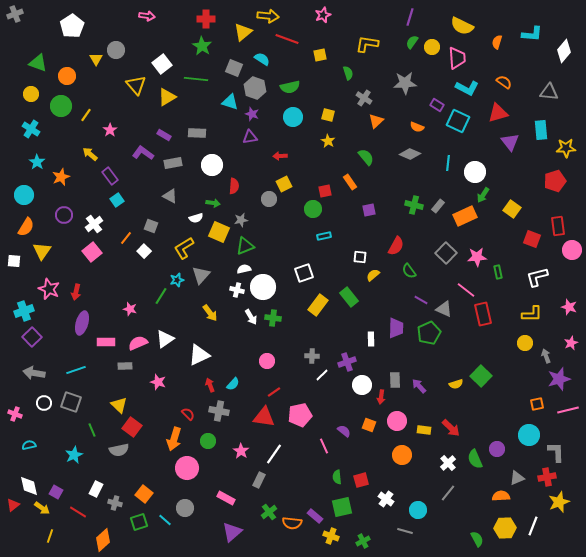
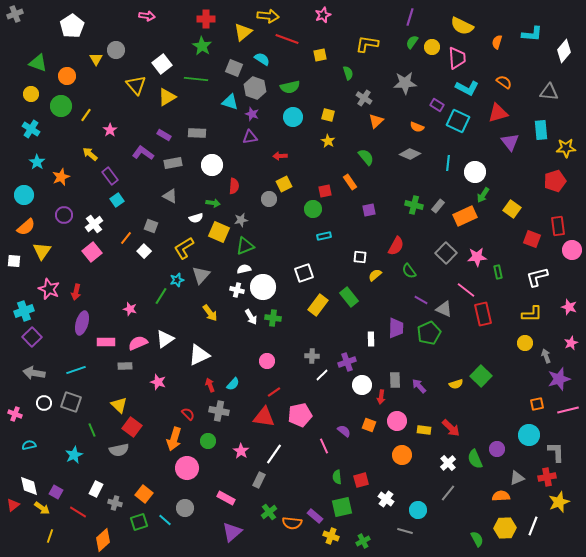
orange semicircle at (26, 227): rotated 18 degrees clockwise
yellow semicircle at (373, 275): moved 2 px right
